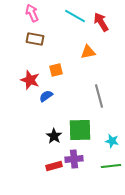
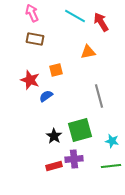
green square: rotated 15 degrees counterclockwise
